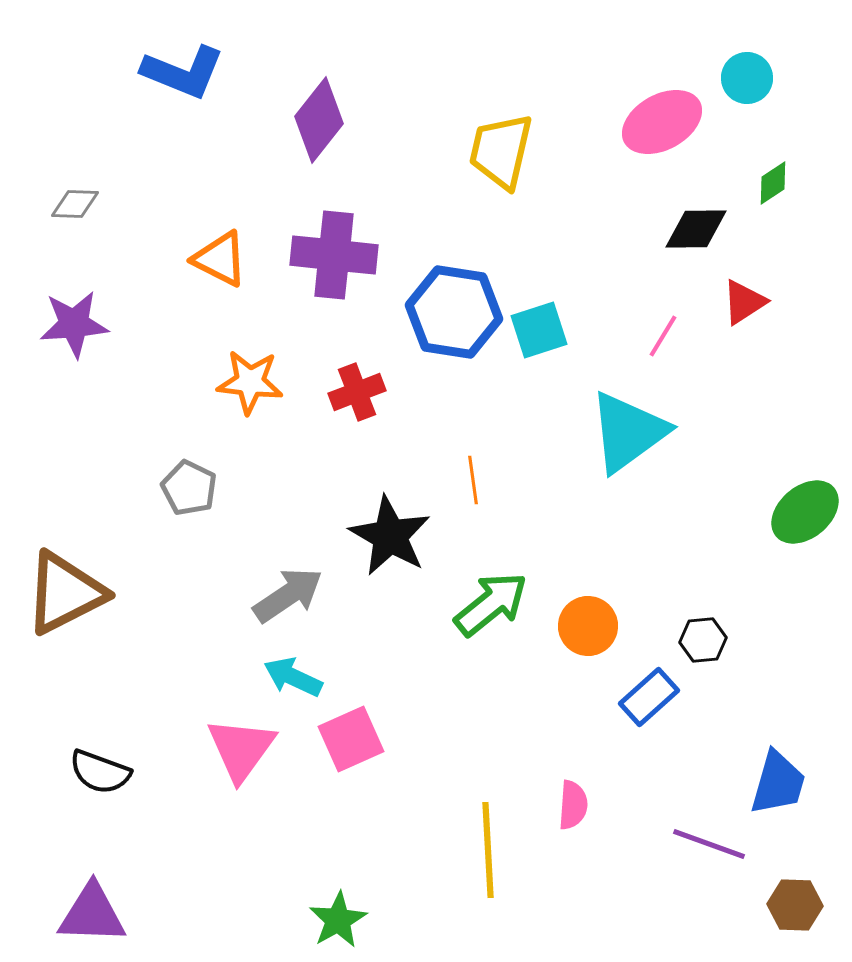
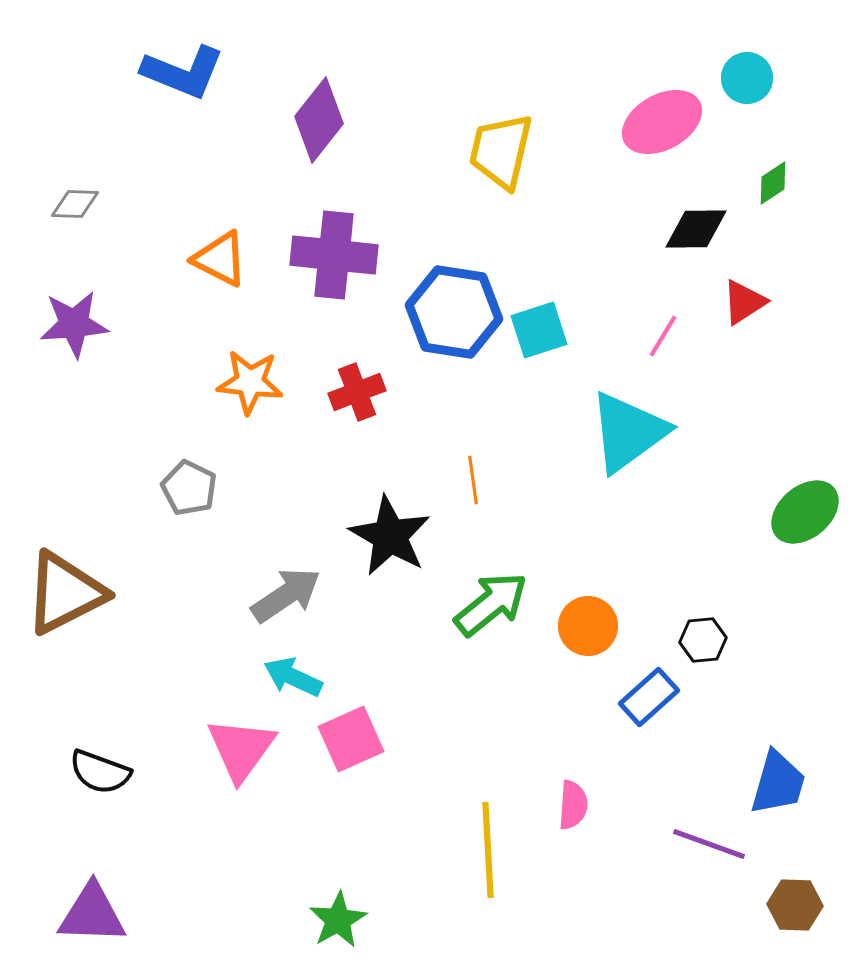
gray arrow: moved 2 px left
